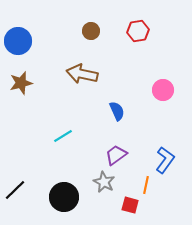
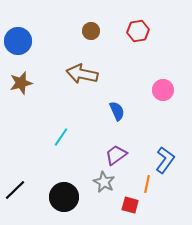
cyan line: moved 2 px left, 1 px down; rotated 24 degrees counterclockwise
orange line: moved 1 px right, 1 px up
